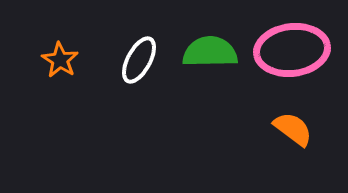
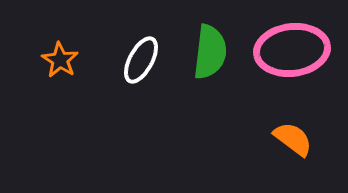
green semicircle: rotated 98 degrees clockwise
white ellipse: moved 2 px right
orange semicircle: moved 10 px down
